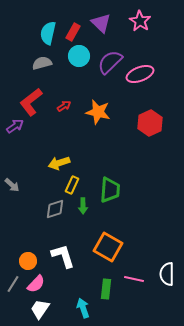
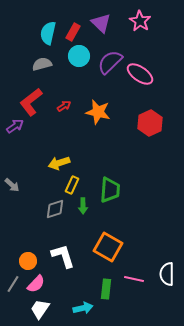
gray semicircle: moved 1 px down
pink ellipse: rotated 56 degrees clockwise
cyan arrow: rotated 96 degrees clockwise
